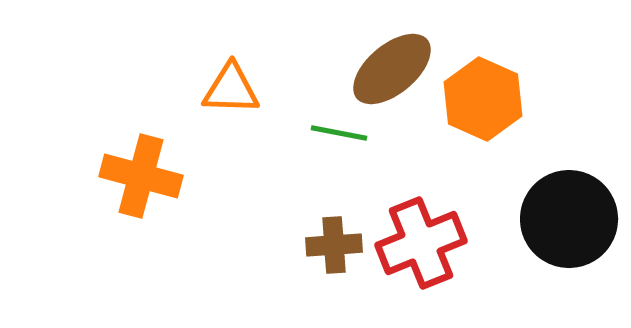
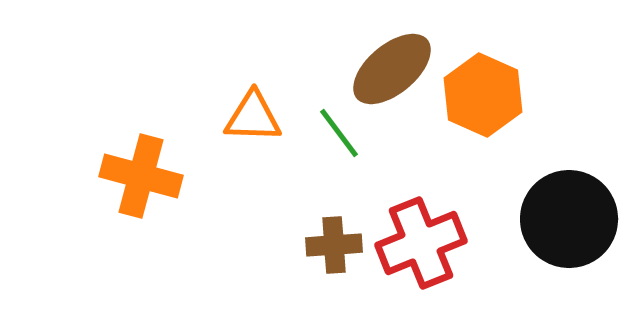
orange triangle: moved 22 px right, 28 px down
orange hexagon: moved 4 px up
green line: rotated 42 degrees clockwise
